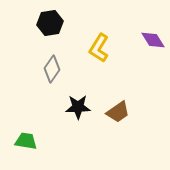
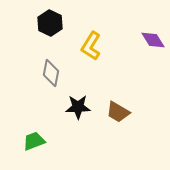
black hexagon: rotated 25 degrees counterclockwise
yellow L-shape: moved 8 px left, 2 px up
gray diamond: moved 1 px left, 4 px down; rotated 24 degrees counterclockwise
brown trapezoid: rotated 65 degrees clockwise
green trapezoid: moved 8 px right; rotated 30 degrees counterclockwise
